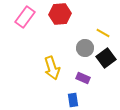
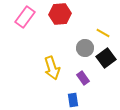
purple rectangle: rotated 32 degrees clockwise
